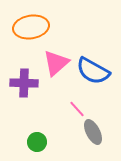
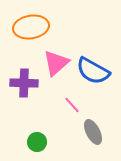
pink line: moved 5 px left, 4 px up
